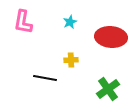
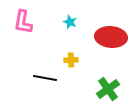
cyan star: rotated 24 degrees counterclockwise
